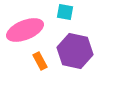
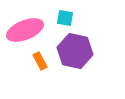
cyan square: moved 6 px down
